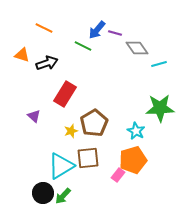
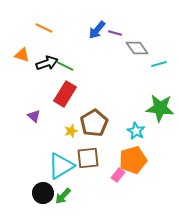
green line: moved 18 px left, 20 px down
green star: rotated 8 degrees clockwise
